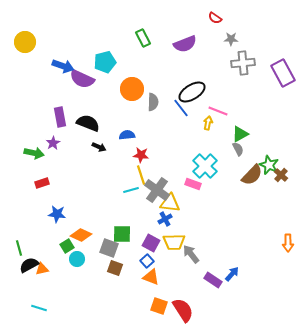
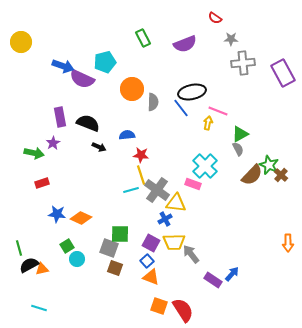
yellow circle at (25, 42): moved 4 px left
black ellipse at (192, 92): rotated 20 degrees clockwise
yellow triangle at (170, 203): moved 6 px right
green square at (122, 234): moved 2 px left
orange diamond at (81, 235): moved 17 px up
